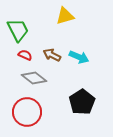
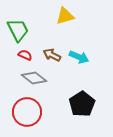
black pentagon: moved 2 px down
